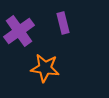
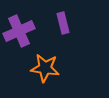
purple cross: rotated 12 degrees clockwise
